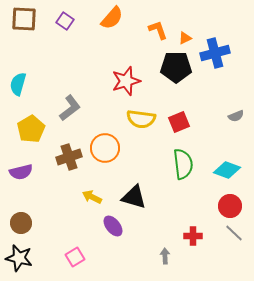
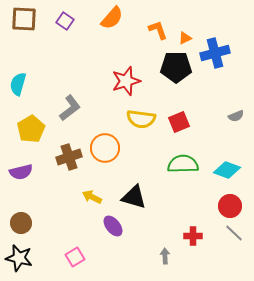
green semicircle: rotated 84 degrees counterclockwise
